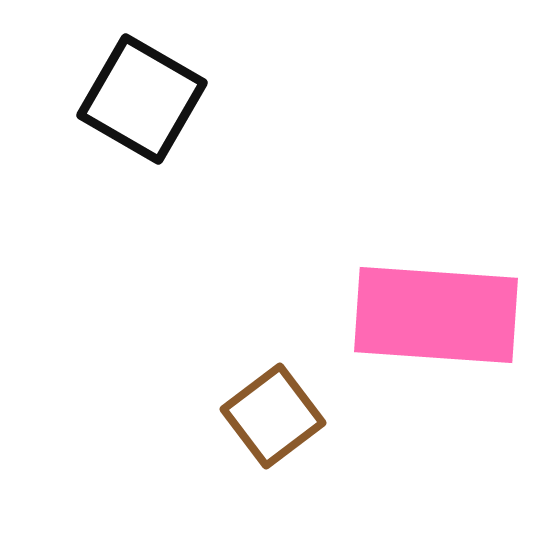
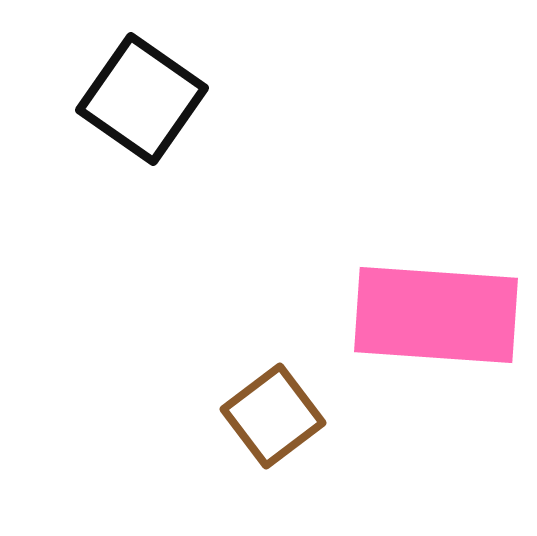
black square: rotated 5 degrees clockwise
